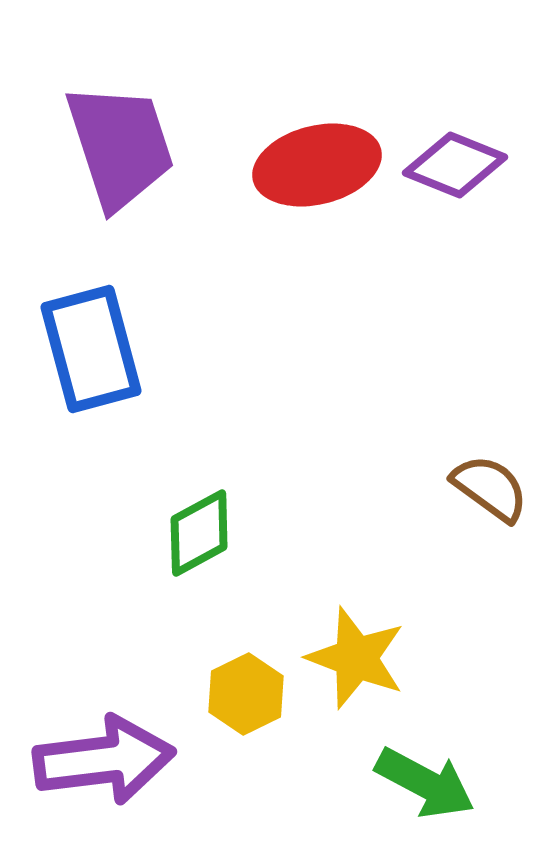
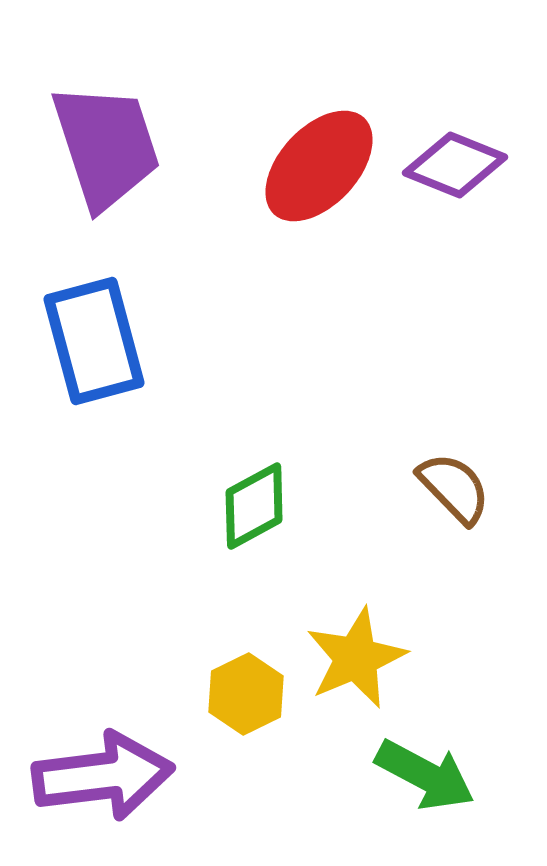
purple trapezoid: moved 14 px left
red ellipse: moved 2 px right, 1 px down; rotated 33 degrees counterclockwise
blue rectangle: moved 3 px right, 8 px up
brown semicircle: moved 36 px left; rotated 10 degrees clockwise
green diamond: moved 55 px right, 27 px up
yellow star: rotated 28 degrees clockwise
purple arrow: moved 1 px left, 16 px down
green arrow: moved 8 px up
